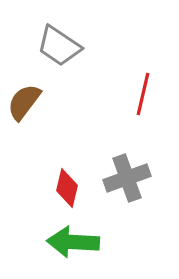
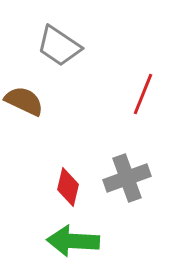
red line: rotated 9 degrees clockwise
brown semicircle: moved 1 px up; rotated 78 degrees clockwise
red diamond: moved 1 px right, 1 px up
green arrow: moved 1 px up
